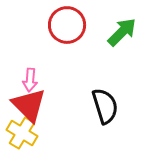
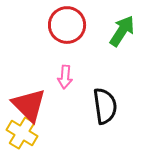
green arrow: moved 1 px up; rotated 12 degrees counterclockwise
pink arrow: moved 35 px right, 3 px up
black semicircle: rotated 9 degrees clockwise
